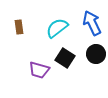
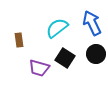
brown rectangle: moved 13 px down
purple trapezoid: moved 2 px up
